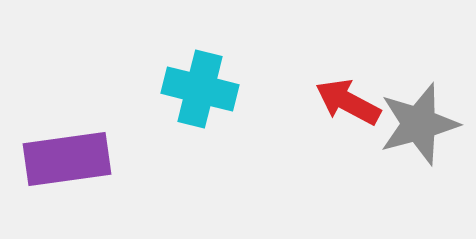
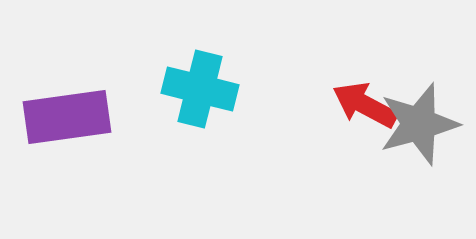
red arrow: moved 17 px right, 3 px down
purple rectangle: moved 42 px up
